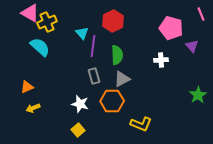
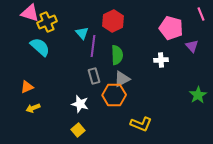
pink triangle: rotated 12 degrees counterclockwise
orange hexagon: moved 2 px right, 6 px up
